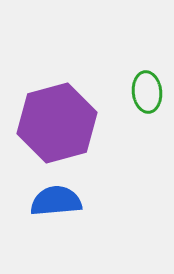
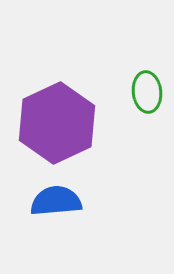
purple hexagon: rotated 10 degrees counterclockwise
